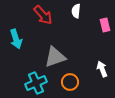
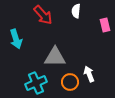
gray triangle: rotated 20 degrees clockwise
white arrow: moved 13 px left, 5 px down
